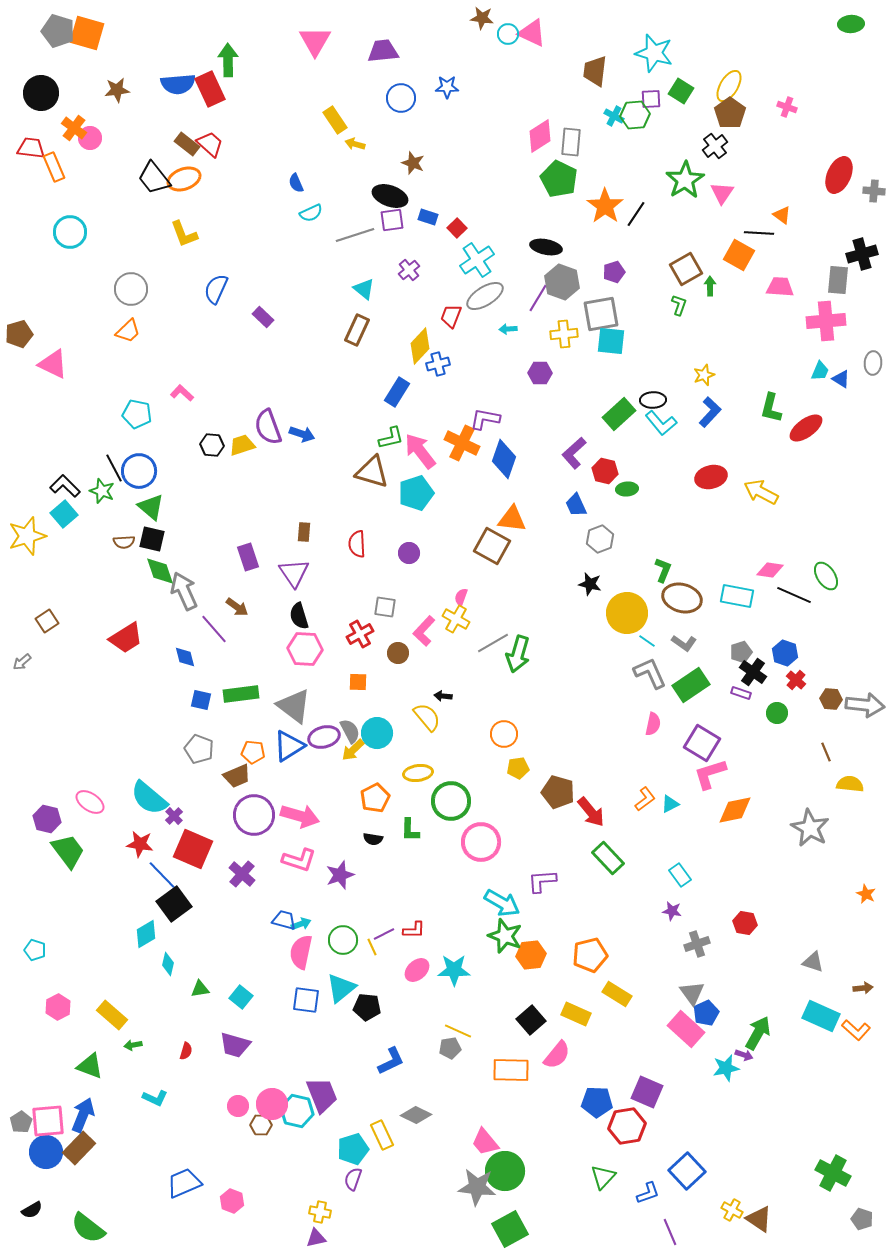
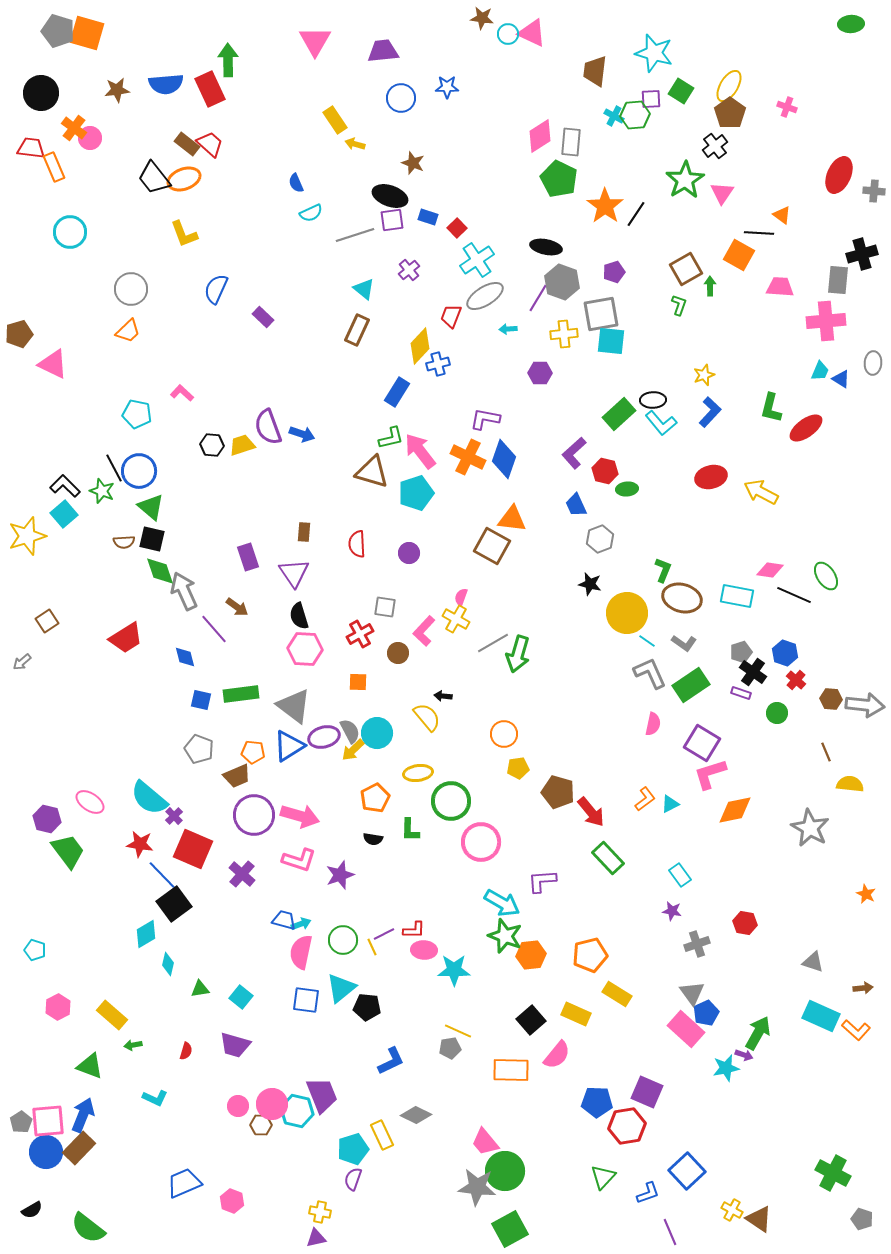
blue semicircle at (178, 84): moved 12 px left
orange cross at (462, 443): moved 6 px right, 14 px down
pink ellipse at (417, 970): moved 7 px right, 20 px up; rotated 45 degrees clockwise
